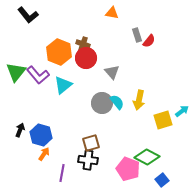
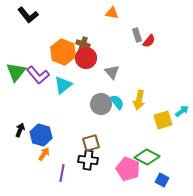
orange hexagon: moved 4 px right
gray circle: moved 1 px left, 1 px down
blue square: rotated 24 degrees counterclockwise
